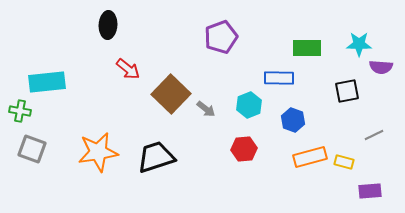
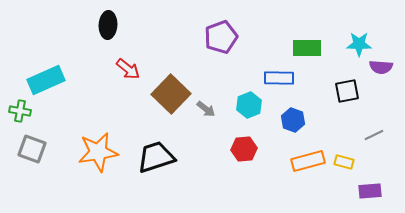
cyan rectangle: moved 1 px left, 2 px up; rotated 18 degrees counterclockwise
orange rectangle: moved 2 px left, 4 px down
